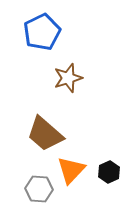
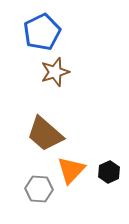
brown star: moved 13 px left, 6 px up
